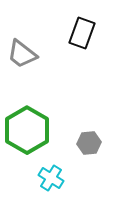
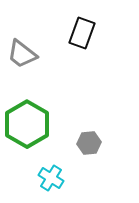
green hexagon: moved 6 px up
